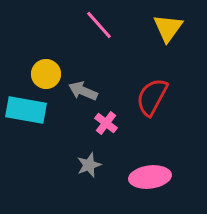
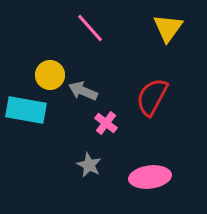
pink line: moved 9 px left, 3 px down
yellow circle: moved 4 px right, 1 px down
gray star: rotated 25 degrees counterclockwise
